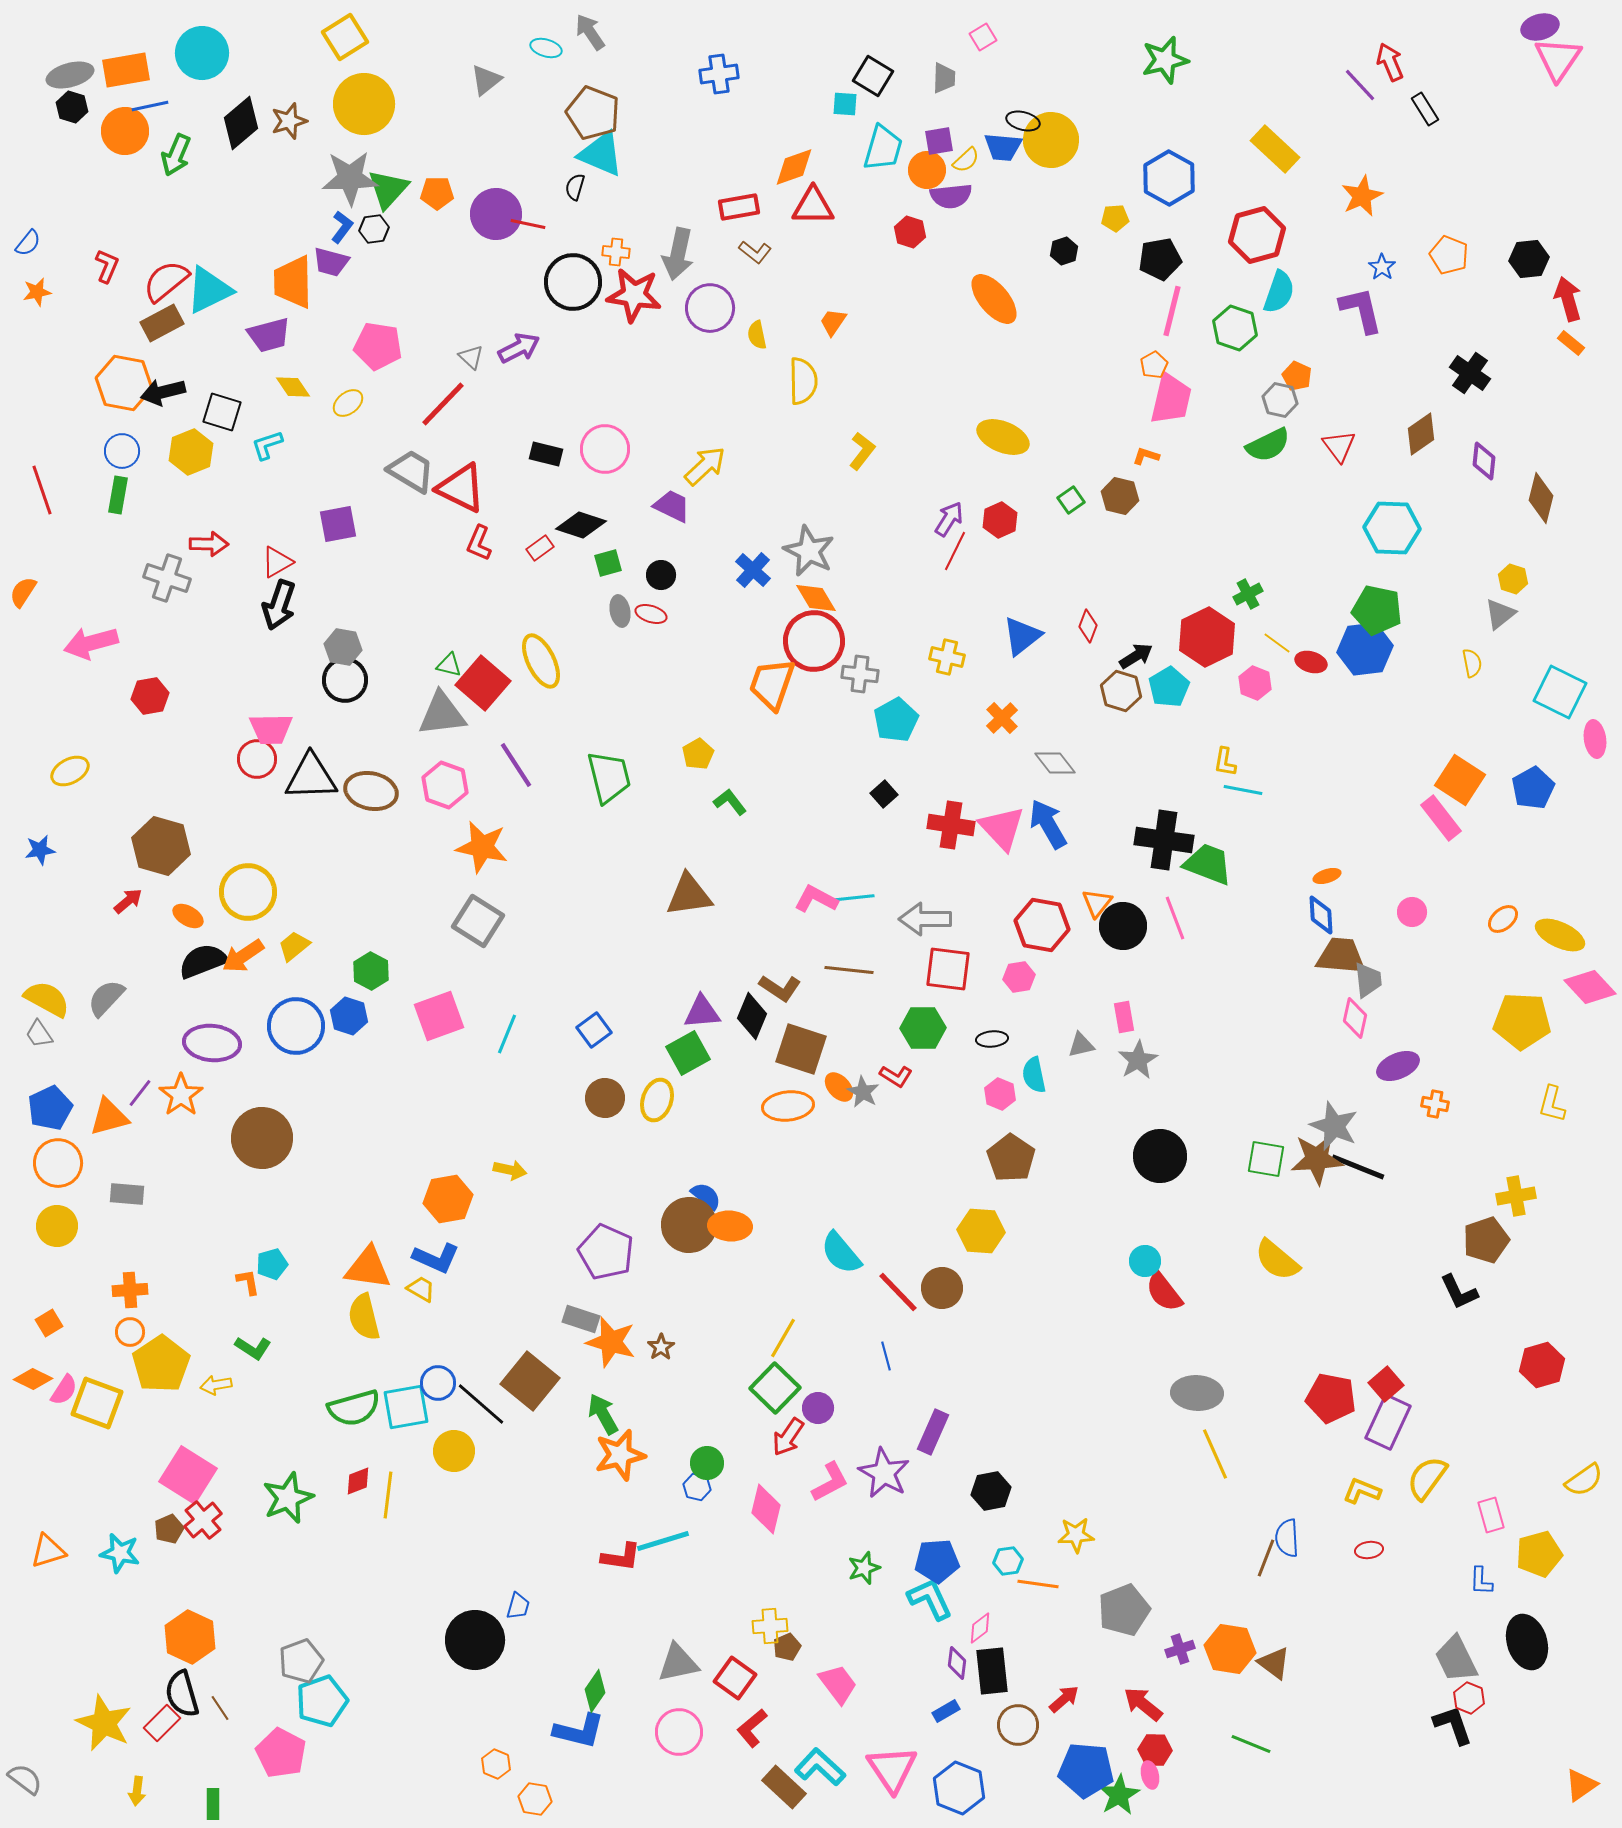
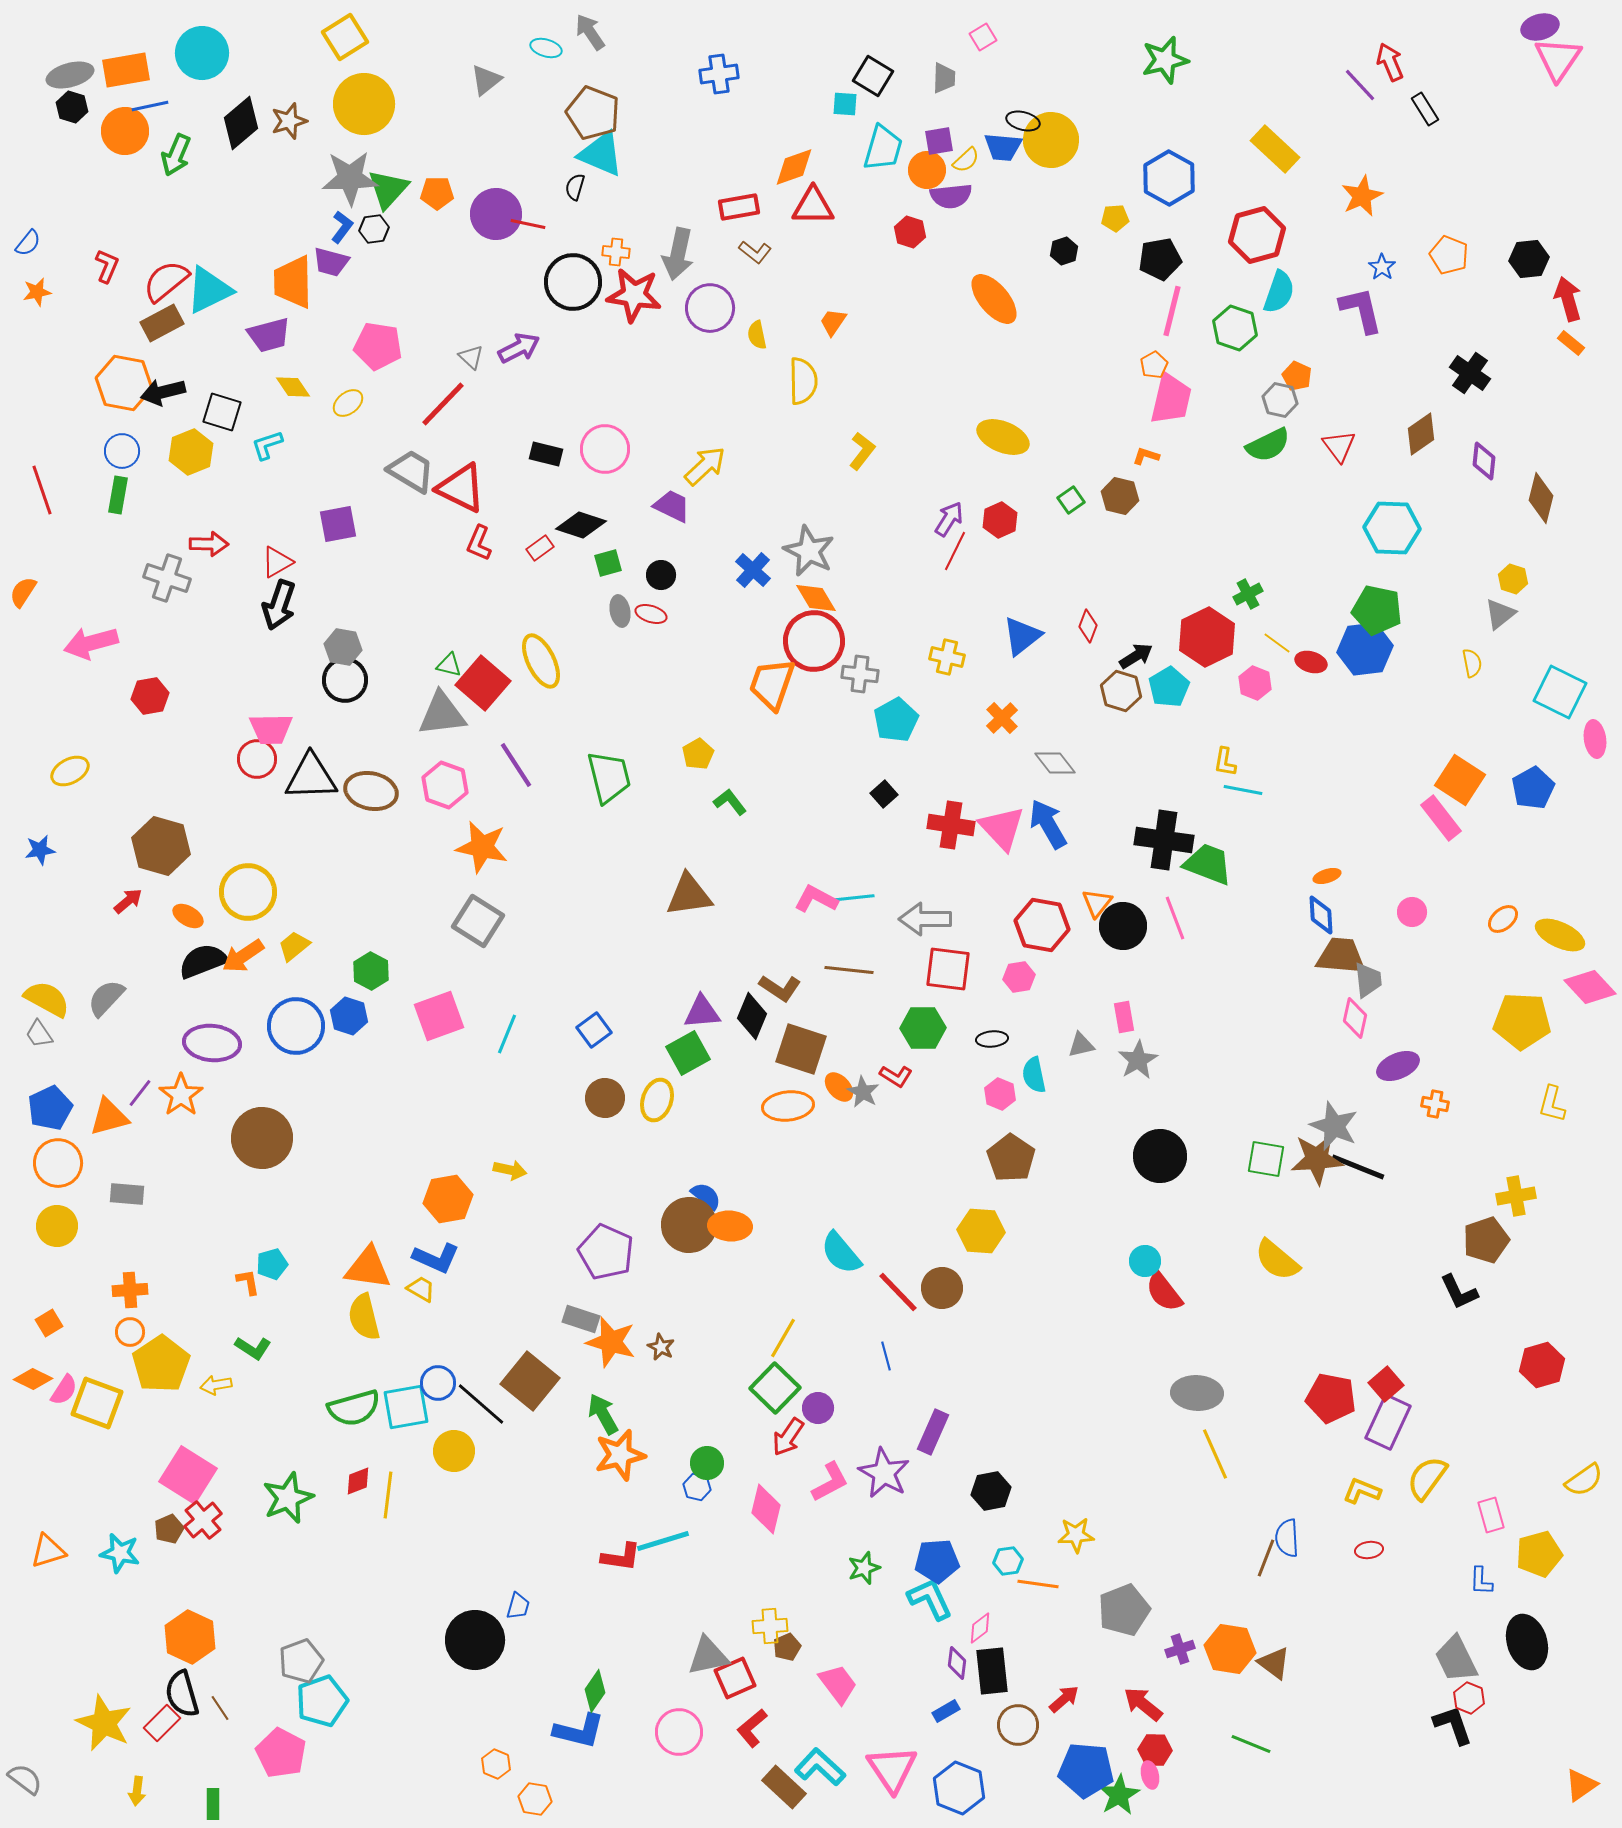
brown star at (661, 1347): rotated 12 degrees counterclockwise
gray triangle at (678, 1663): moved 30 px right, 7 px up
red square at (735, 1678): rotated 30 degrees clockwise
